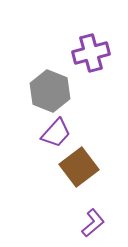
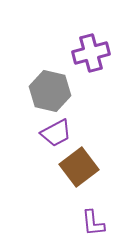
gray hexagon: rotated 9 degrees counterclockwise
purple trapezoid: rotated 20 degrees clockwise
purple L-shape: rotated 124 degrees clockwise
